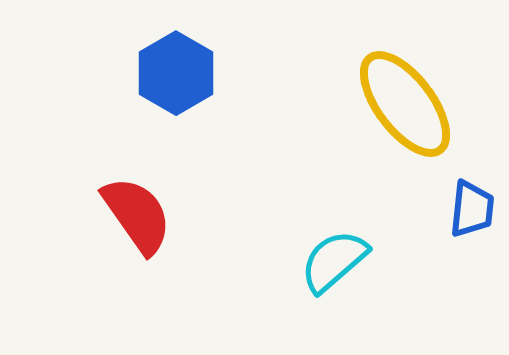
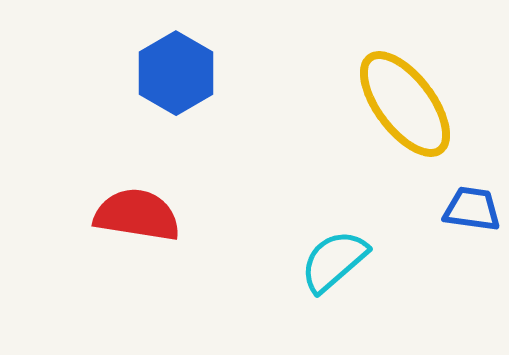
blue trapezoid: rotated 88 degrees counterclockwise
red semicircle: rotated 46 degrees counterclockwise
